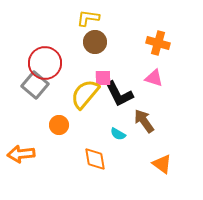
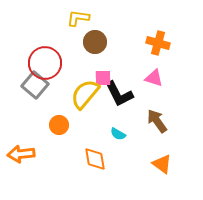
yellow L-shape: moved 10 px left
brown arrow: moved 13 px right
